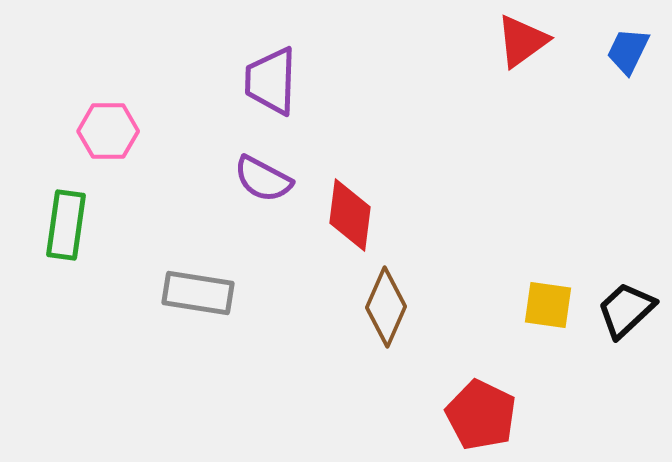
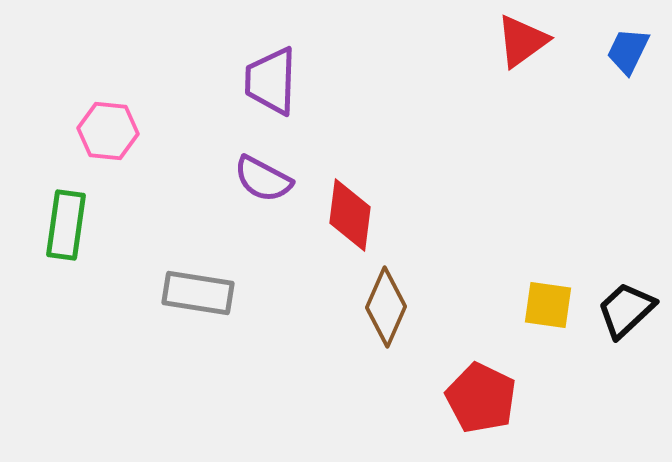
pink hexagon: rotated 6 degrees clockwise
red pentagon: moved 17 px up
